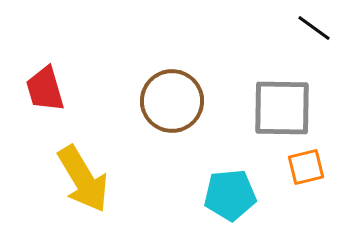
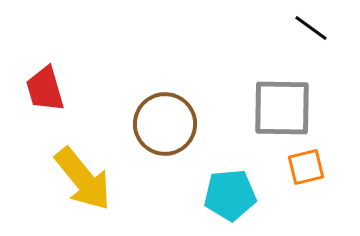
black line: moved 3 px left
brown circle: moved 7 px left, 23 px down
yellow arrow: rotated 8 degrees counterclockwise
